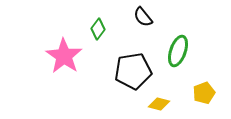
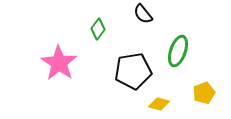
black semicircle: moved 3 px up
pink star: moved 5 px left, 7 px down
